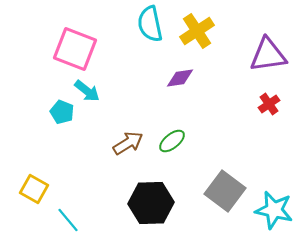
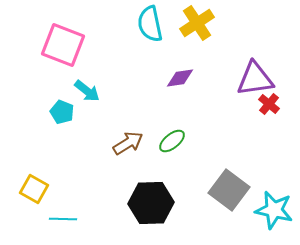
yellow cross: moved 8 px up
pink square: moved 12 px left, 4 px up
purple triangle: moved 13 px left, 24 px down
red cross: rotated 15 degrees counterclockwise
gray square: moved 4 px right, 1 px up
cyan line: moved 5 px left, 1 px up; rotated 48 degrees counterclockwise
